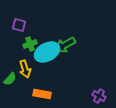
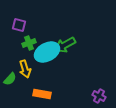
green cross: moved 1 px left, 1 px up
